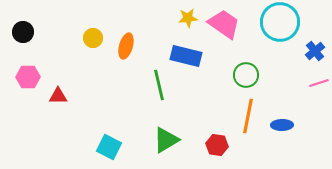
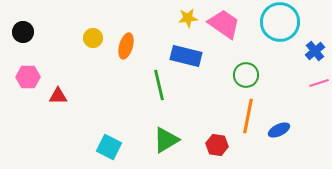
blue ellipse: moved 3 px left, 5 px down; rotated 25 degrees counterclockwise
